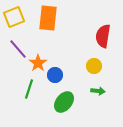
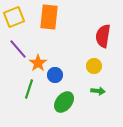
orange rectangle: moved 1 px right, 1 px up
